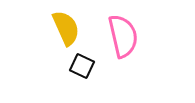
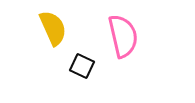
yellow semicircle: moved 13 px left
